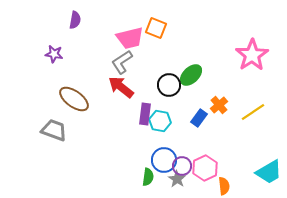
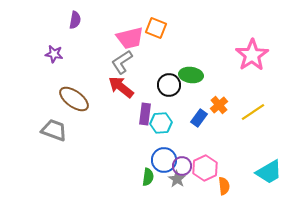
green ellipse: rotated 50 degrees clockwise
cyan hexagon: moved 1 px right, 2 px down; rotated 15 degrees counterclockwise
